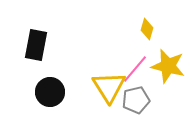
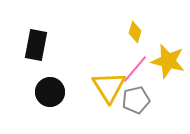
yellow diamond: moved 12 px left, 3 px down
yellow star: moved 5 px up
